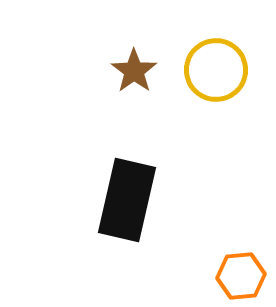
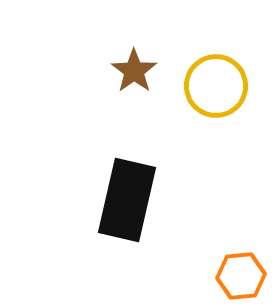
yellow circle: moved 16 px down
